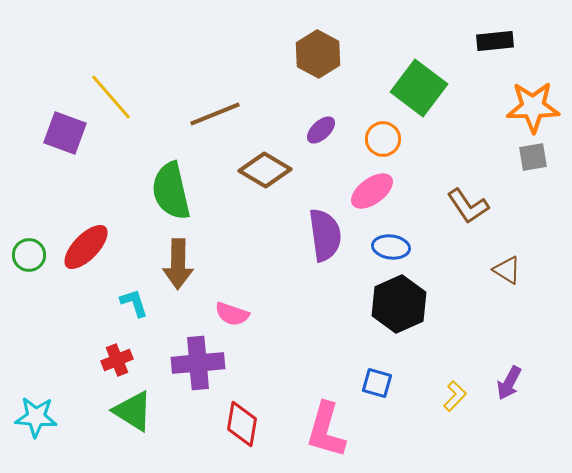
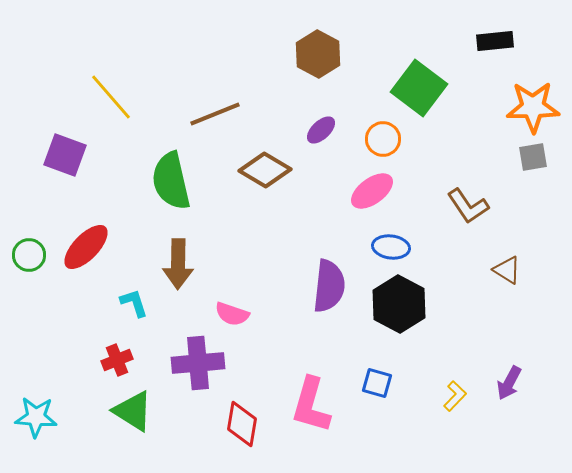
purple square: moved 22 px down
green semicircle: moved 10 px up
purple semicircle: moved 4 px right, 51 px down; rotated 14 degrees clockwise
black hexagon: rotated 8 degrees counterclockwise
pink L-shape: moved 15 px left, 25 px up
